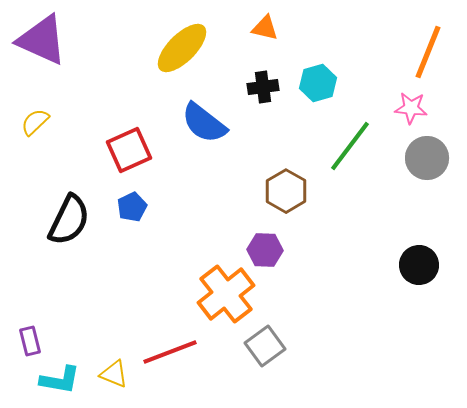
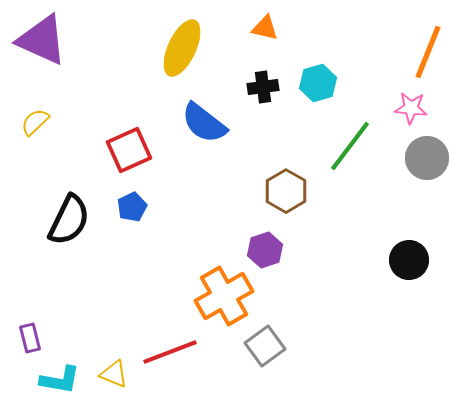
yellow ellipse: rotated 20 degrees counterclockwise
purple hexagon: rotated 20 degrees counterclockwise
black circle: moved 10 px left, 5 px up
orange cross: moved 2 px left, 2 px down; rotated 8 degrees clockwise
purple rectangle: moved 3 px up
